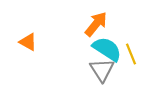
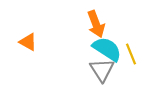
orange arrow: rotated 120 degrees clockwise
